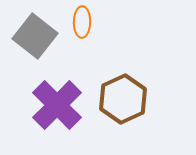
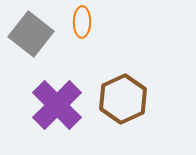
gray square: moved 4 px left, 2 px up
